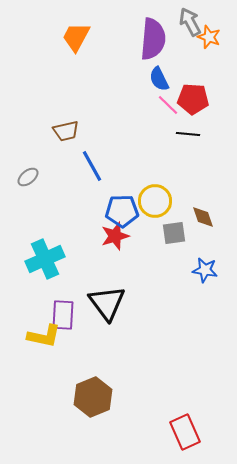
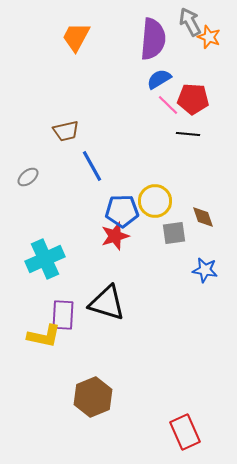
blue semicircle: rotated 85 degrees clockwise
black triangle: rotated 36 degrees counterclockwise
